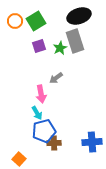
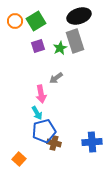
purple square: moved 1 px left
brown cross: rotated 16 degrees clockwise
